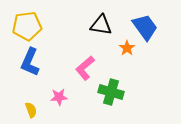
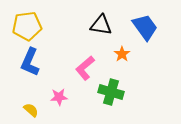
orange star: moved 5 px left, 6 px down
yellow semicircle: rotated 28 degrees counterclockwise
